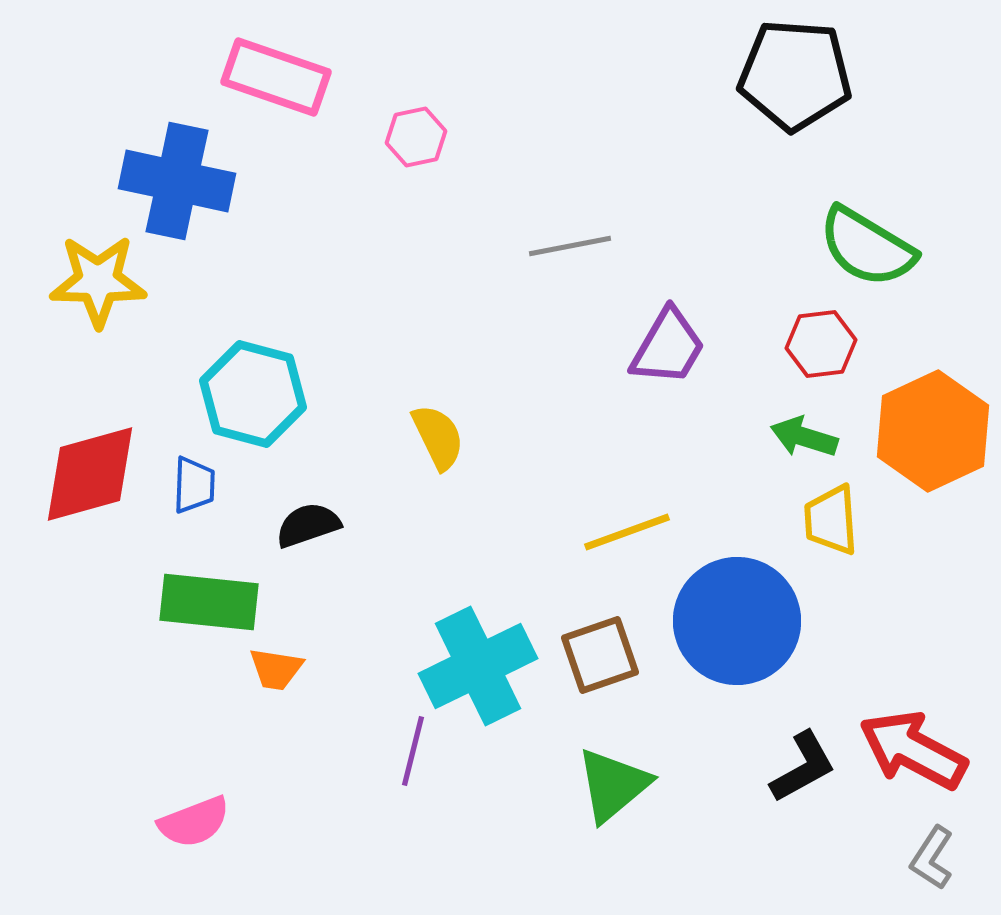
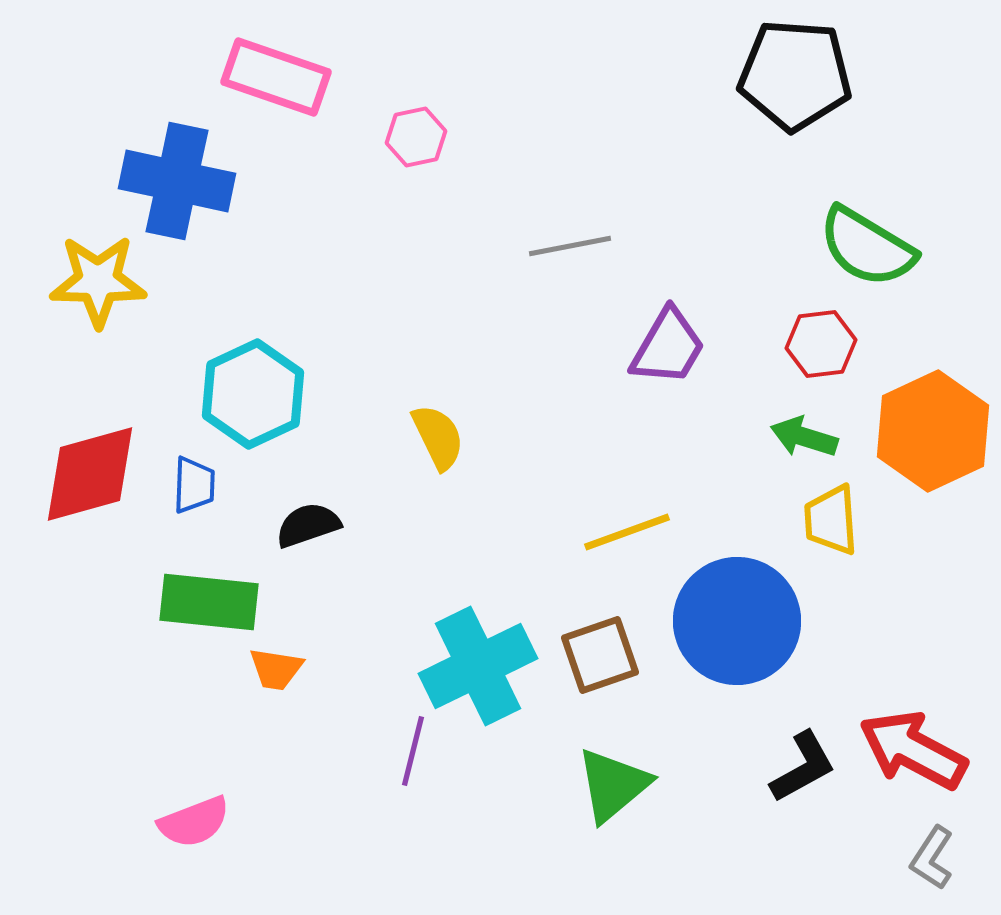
cyan hexagon: rotated 20 degrees clockwise
